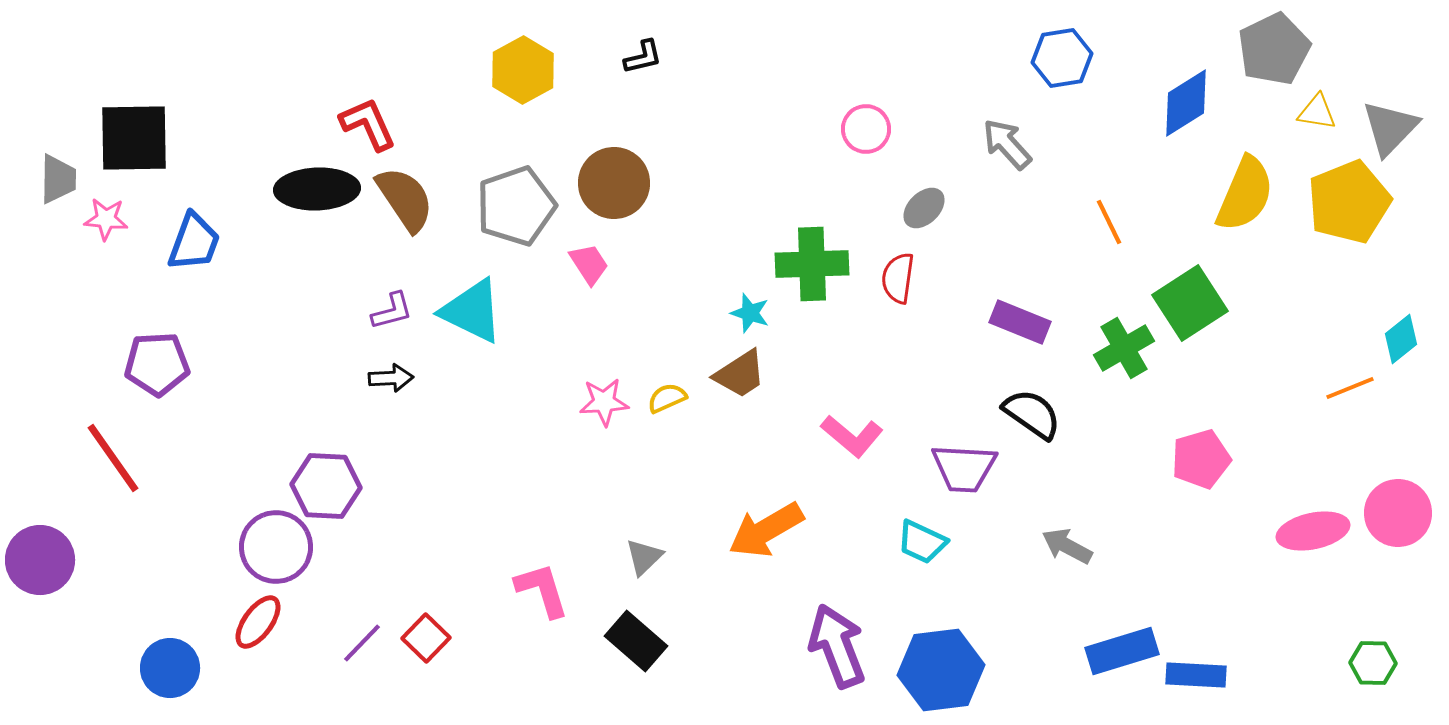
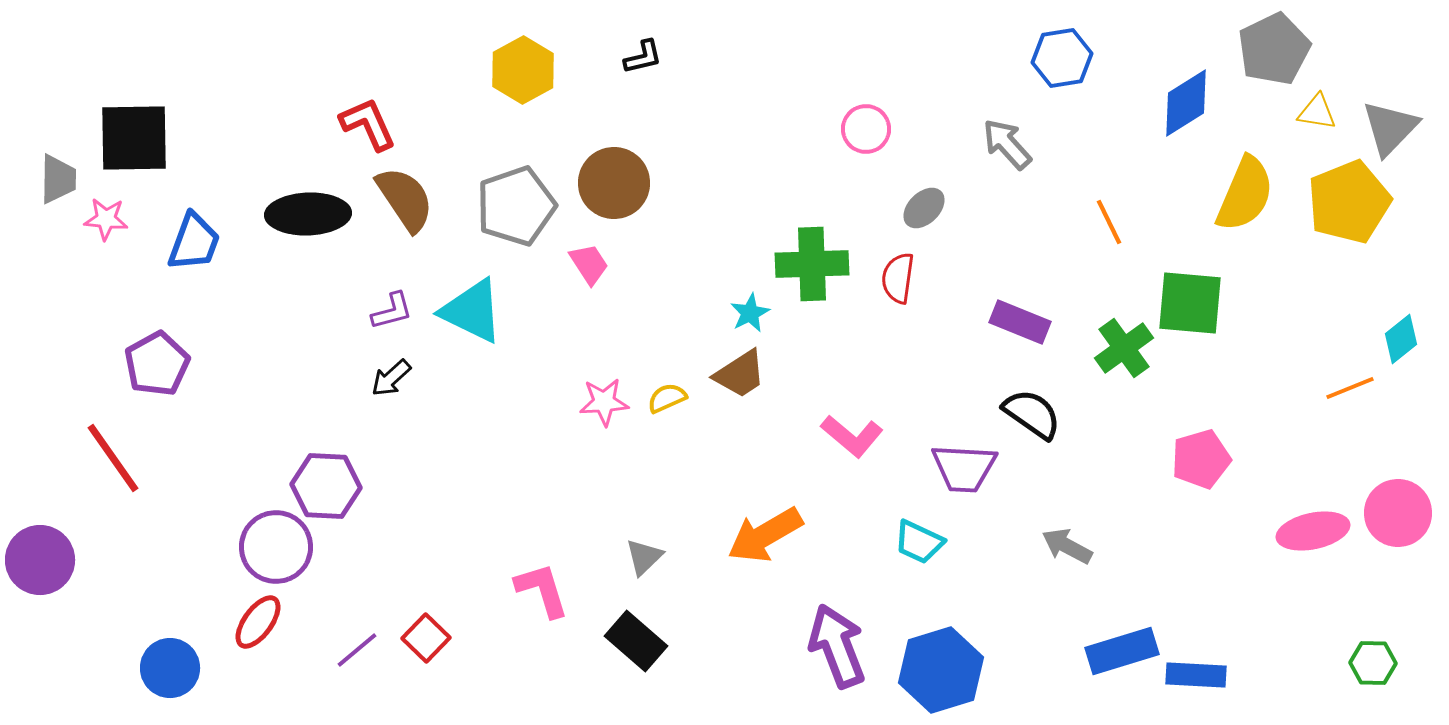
black ellipse at (317, 189): moved 9 px left, 25 px down
green square at (1190, 303): rotated 38 degrees clockwise
cyan star at (750, 313): rotated 27 degrees clockwise
green cross at (1124, 348): rotated 6 degrees counterclockwise
purple pentagon at (157, 364): rotated 26 degrees counterclockwise
black arrow at (391, 378): rotated 141 degrees clockwise
orange arrow at (766, 530): moved 1 px left, 5 px down
cyan trapezoid at (922, 542): moved 3 px left
purple line at (362, 643): moved 5 px left, 7 px down; rotated 6 degrees clockwise
blue hexagon at (941, 670): rotated 10 degrees counterclockwise
